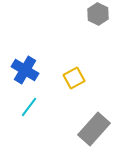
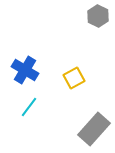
gray hexagon: moved 2 px down
